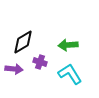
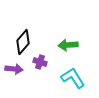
black diamond: rotated 20 degrees counterclockwise
cyan L-shape: moved 3 px right, 4 px down
